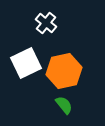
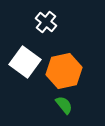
white cross: moved 1 px up
white square: moved 1 px left, 1 px up; rotated 28 degrees counterclockwise
